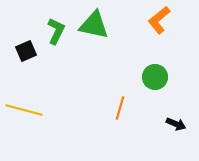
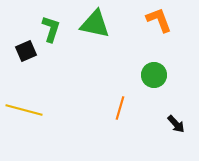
orange L-shape: rotated 108 degrees clockwise
green triangle: moved 1 px right, 1 px up
green L-shape: moved 5 px left, 2 px up; rotated 8 degrees counterclockwise
green circle: moved 1 px left, 2 px up
black arrow: rotated 24 degrees clockwise
